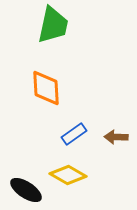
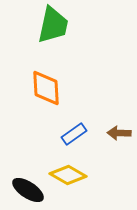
brown arrow: moved 3 px right, 4 px up
black ellipse: moved 2 px right
